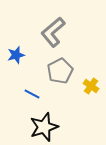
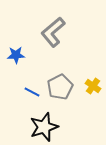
blue star: rotated 12 degrees clockwise
gray pentagon: moved 16 px down
yellow cross: moved 2 px right
blue line: moved 2 px up
